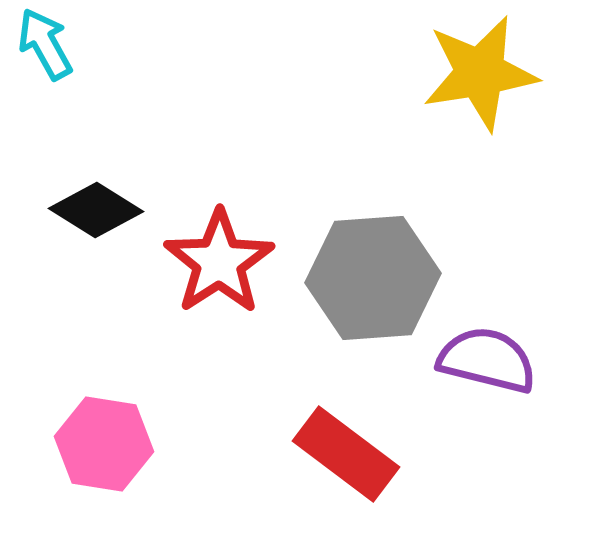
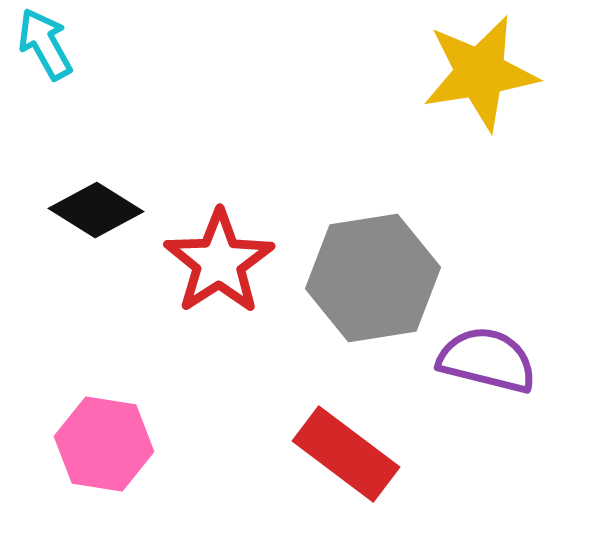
gray hexagon: rotated 5 degrees counterclockwise
